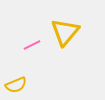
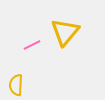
yellow semicircle: rotated 115 degrees clockwise
